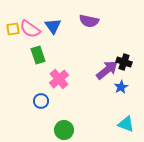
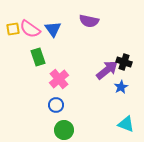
blue triangle: moved 3 px down
green rectangle: moved 2 px down
blue circle: moved 15 px right, 4 px down
